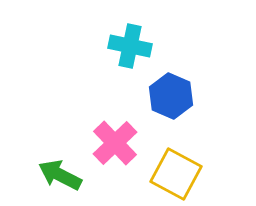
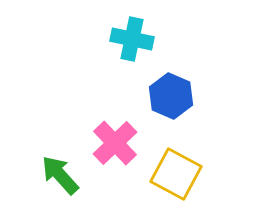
cyan cross: moved 2 px right, 7 px up
green arrow: rotated 21 degrees clockwise
